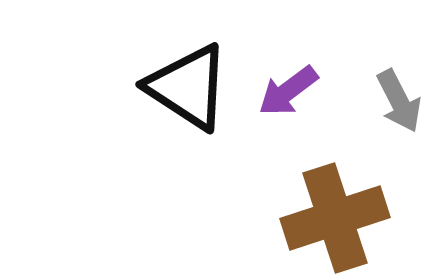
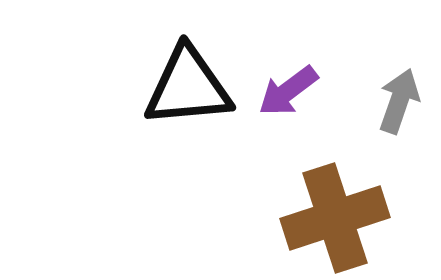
black triangle: rotated 38 degrees counterclockwise
gray arrow: rotated 134 degrees counterclockwise
